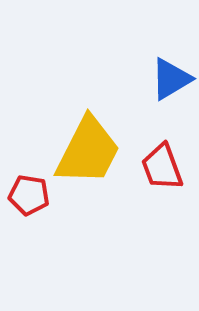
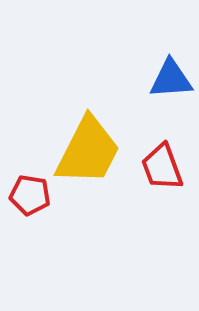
blue triangle: rotated 27 degrees clockwise
red pentagon: moved 1 px right
